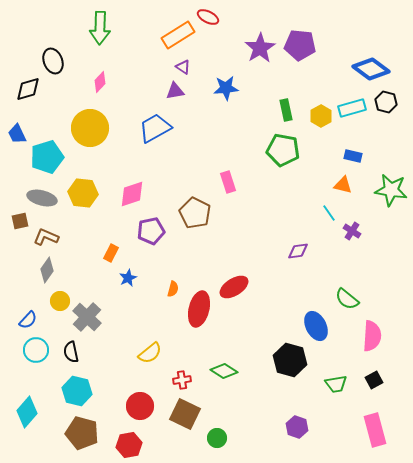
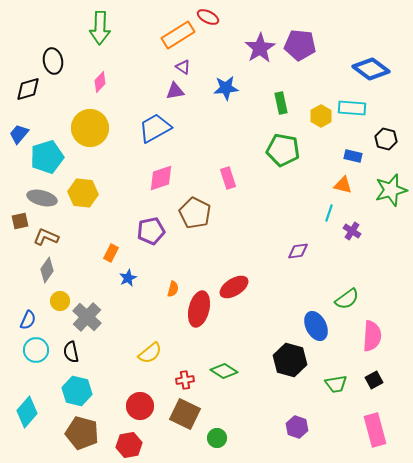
black ellipse at (53, 61): rotated 10 degrees clockwise
black hexagon at (386, 102): moved 37 px down
cyan rectangle at (352, 108): rotated 20 degrees clockwise
green rectangle at (286, 110): moved 5 px left, 7 px up
blue trapezoid at (17, 134): moved 2 px right; rotated 65 degrees clockwise
pink rectangle at (228, 182): moved 4 px up
green star at (391, 190): rotated 24 degrees counterclockwise
pink diamond at (132, 194): moved 29 px right, 16 px up
cyan line at (329, 213): rotated 54 degrees clockwise
green semicircle at (347, 299): rotated 75 degrees counterclockwise
blue semicircle at (28, 320): rotated 18 degrees counterclockwise
red cross at (182, 380): moved 3 px right
